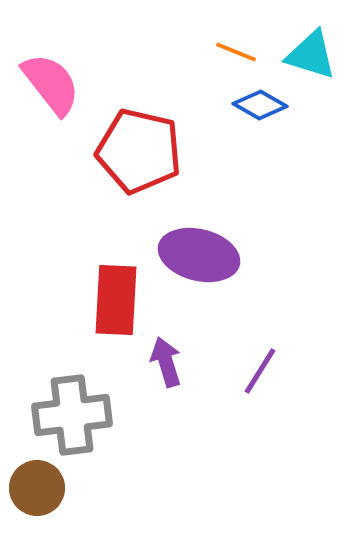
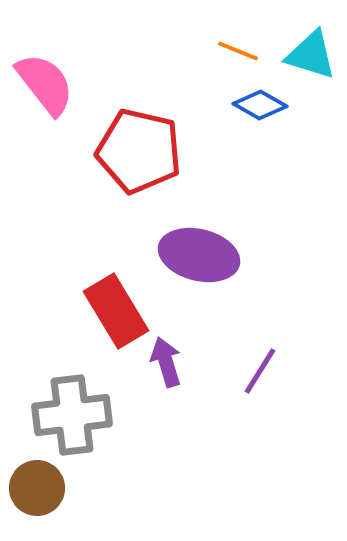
orange line: moved 2 px right, 1 px up
pink semicircle: moved 6 px left
red rectangle: moved 11 px down; rotated 34 degrees counterclockwise
